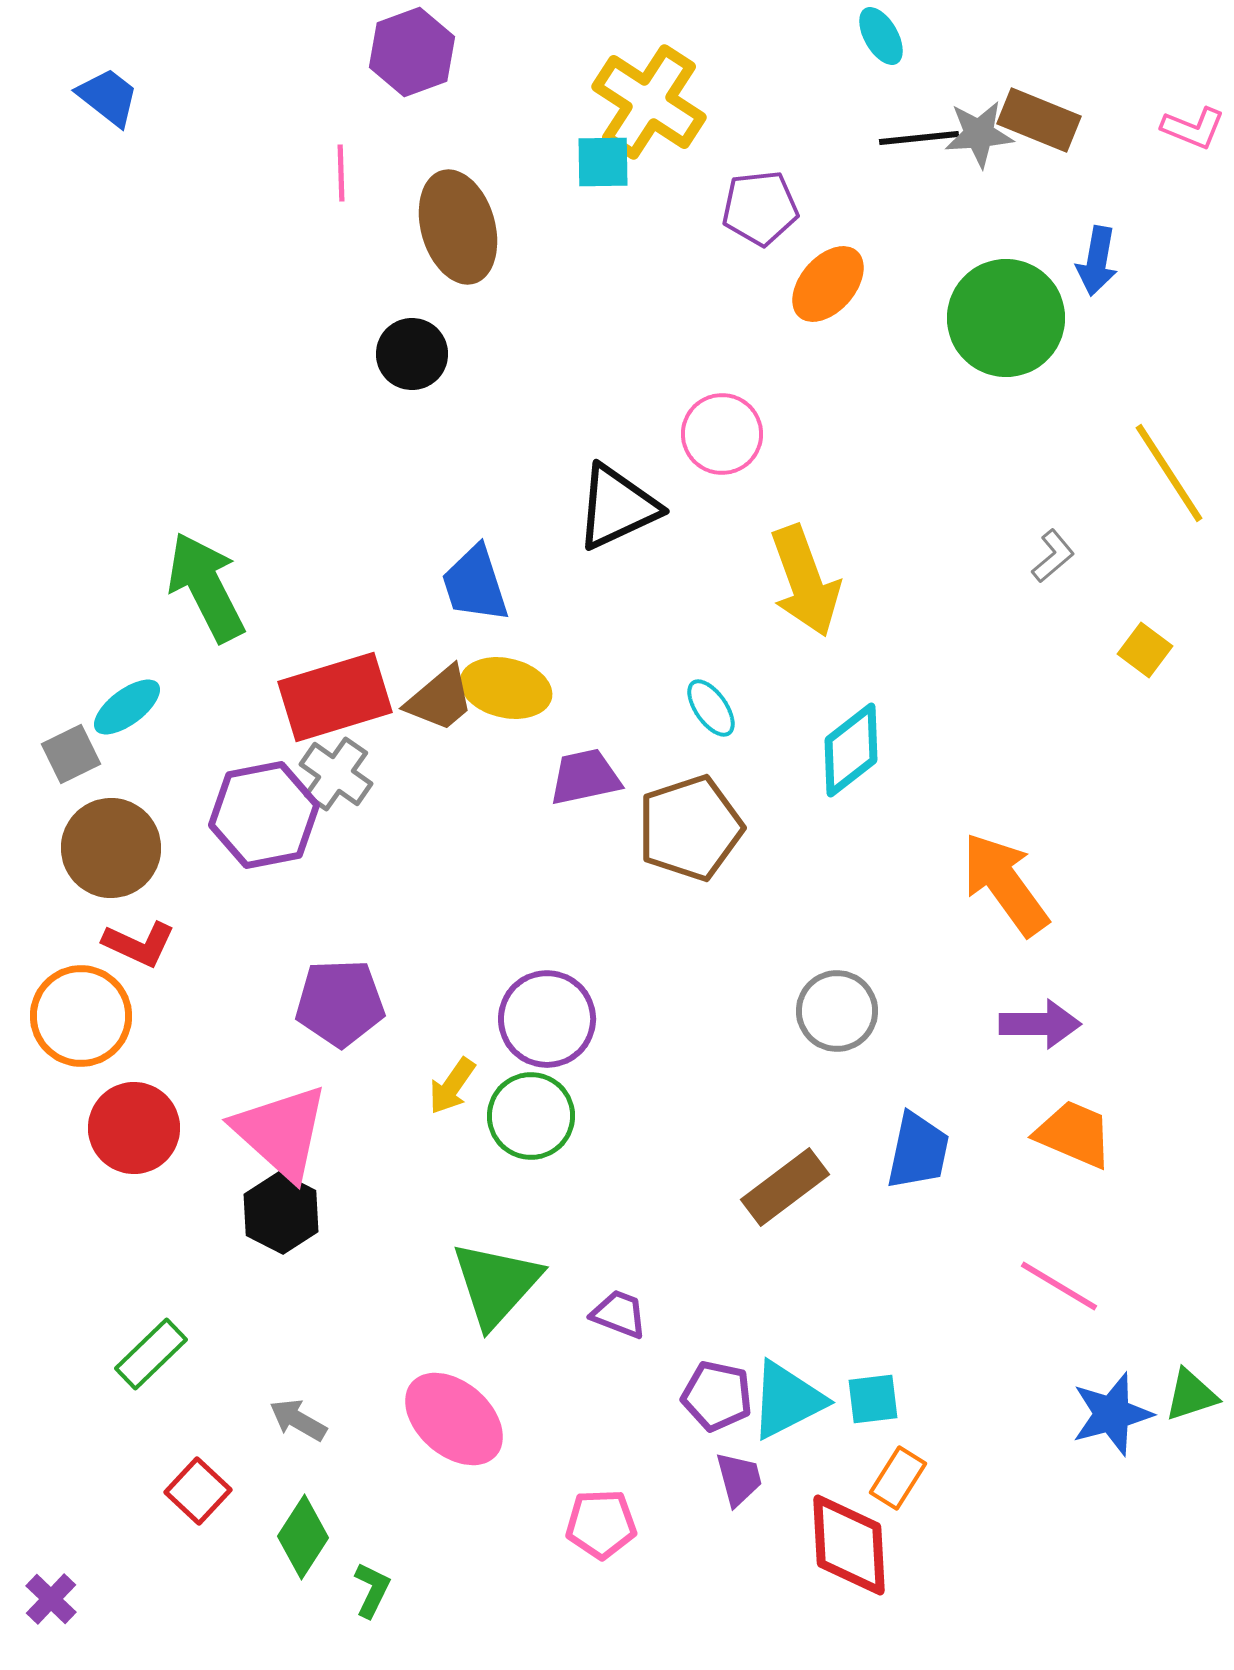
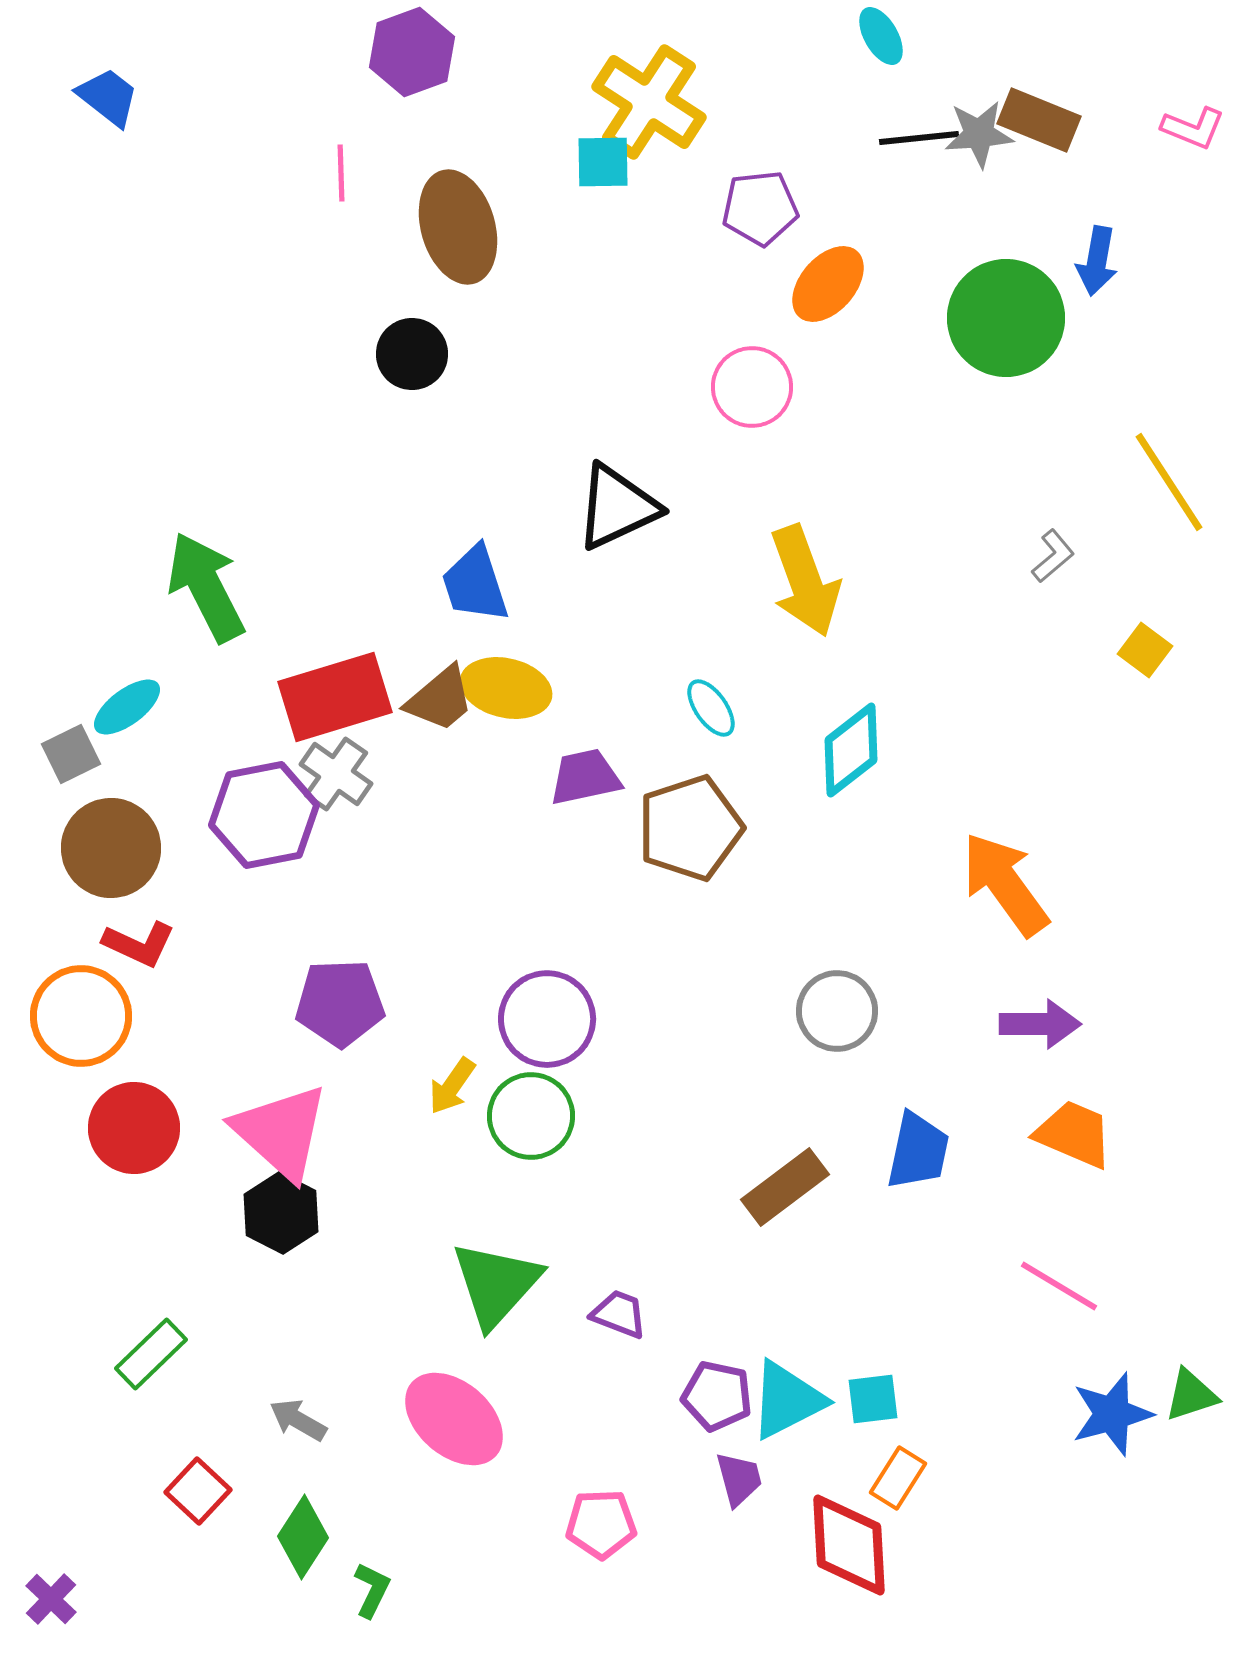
pink circle at (722, 434): moved 30 px right, 47 px up
yellow line at (1169, 473): moved 9 px down
